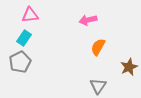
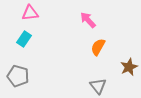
pink triangle: moved 2 px up
pink arrow: rotated 60 degrees clockwise
cyan rectangle: moved 1 px down
gray pentagon: moved 2 px left, 14 px down; rotated 30 degrees counterclockwise
gray triangle: rotated 12 degrees counterclockwise
